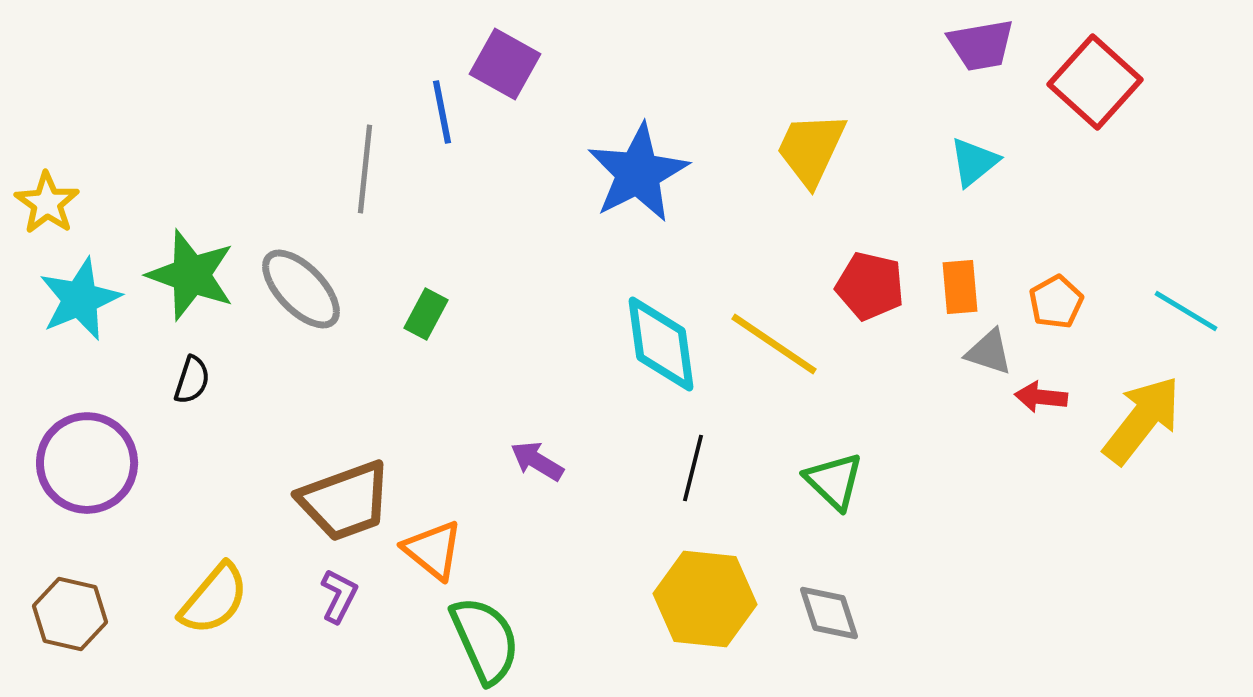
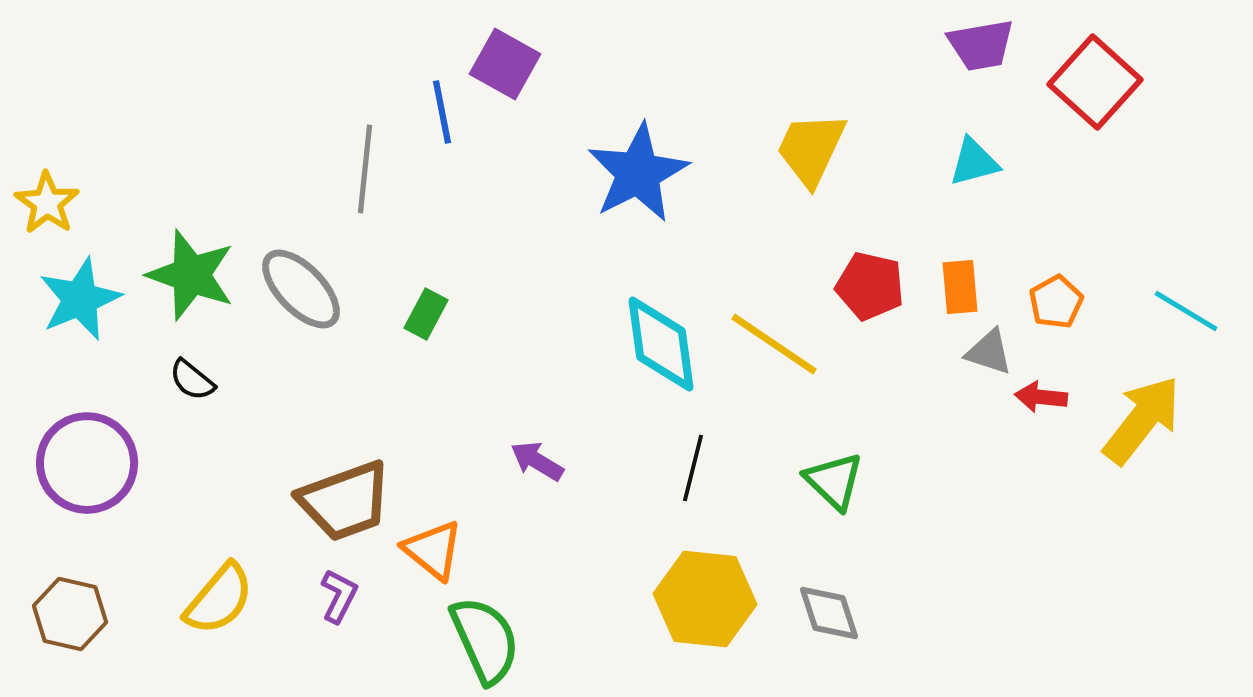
cyan triangle: rotated 24 degrees clockwise
black semicircle: rotated 111 degrees clockwise
yellow semicircle: moved 5 px right
